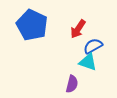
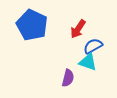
purple semicircle: moved 4 px left, 6 px up
